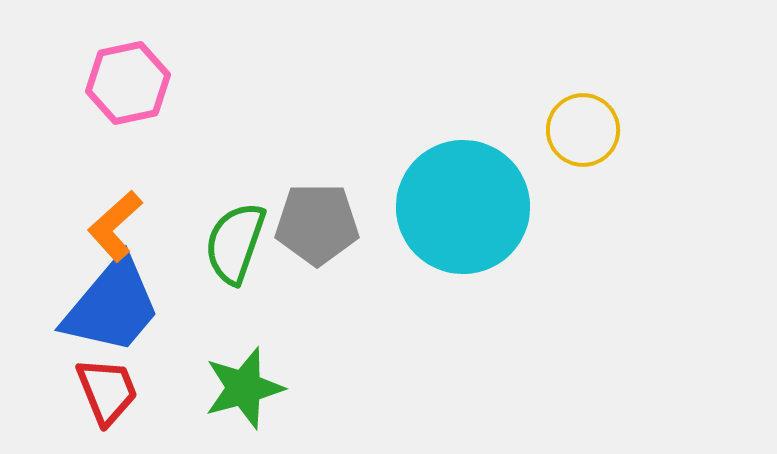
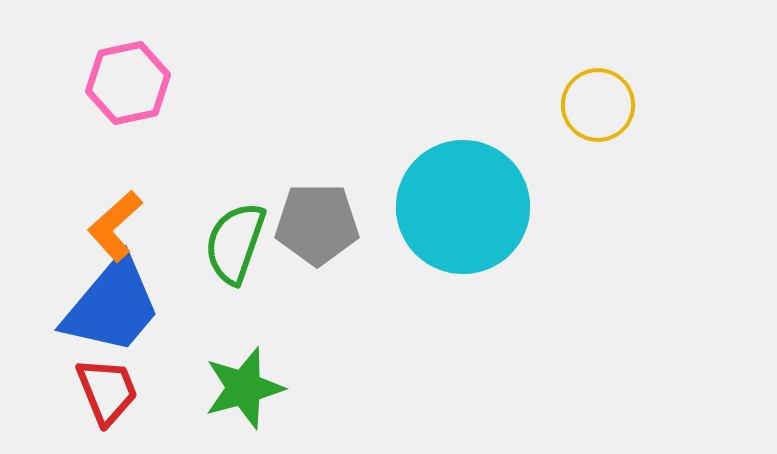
yellow circle: moved 15 px right, 25 px up
